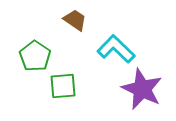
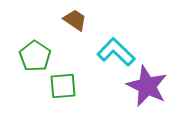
cyan L-shape: moved 3 px down
purple star: moved 5 px right, 3 px up
